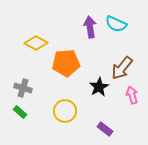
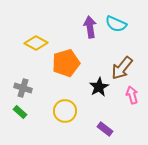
orange pentagon: rotated 12 degrees counterclockwise
